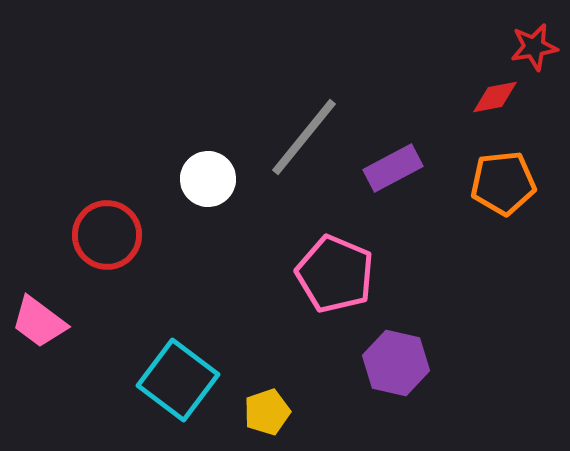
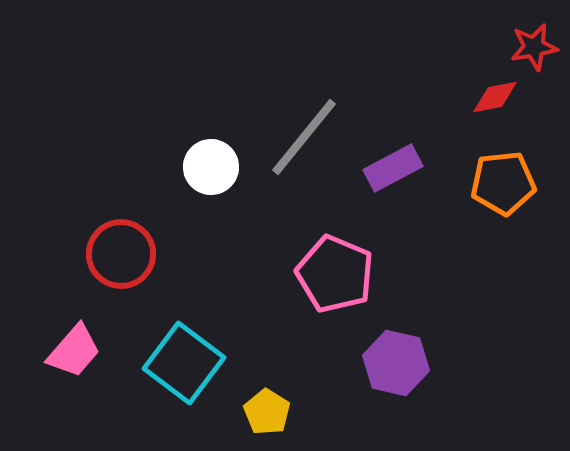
white circle: moved 3 px right, 12 px up
red circle: moved 14 px right, 19 px down
pink trapezoid: moved 35 px right, 29 px down; rotated 86 degrees counterclockwise
cyan square: moved 6 px right, 17 px up
yellow pentagon: rotated 21 degrees counterclockwise
